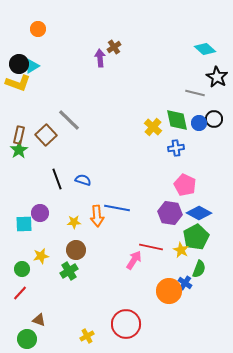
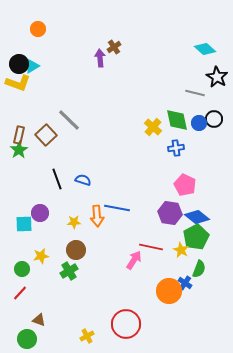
blue diamond at (199, 213): moved 2 px left, 4 px down; rotated 10 degrees clockwise
